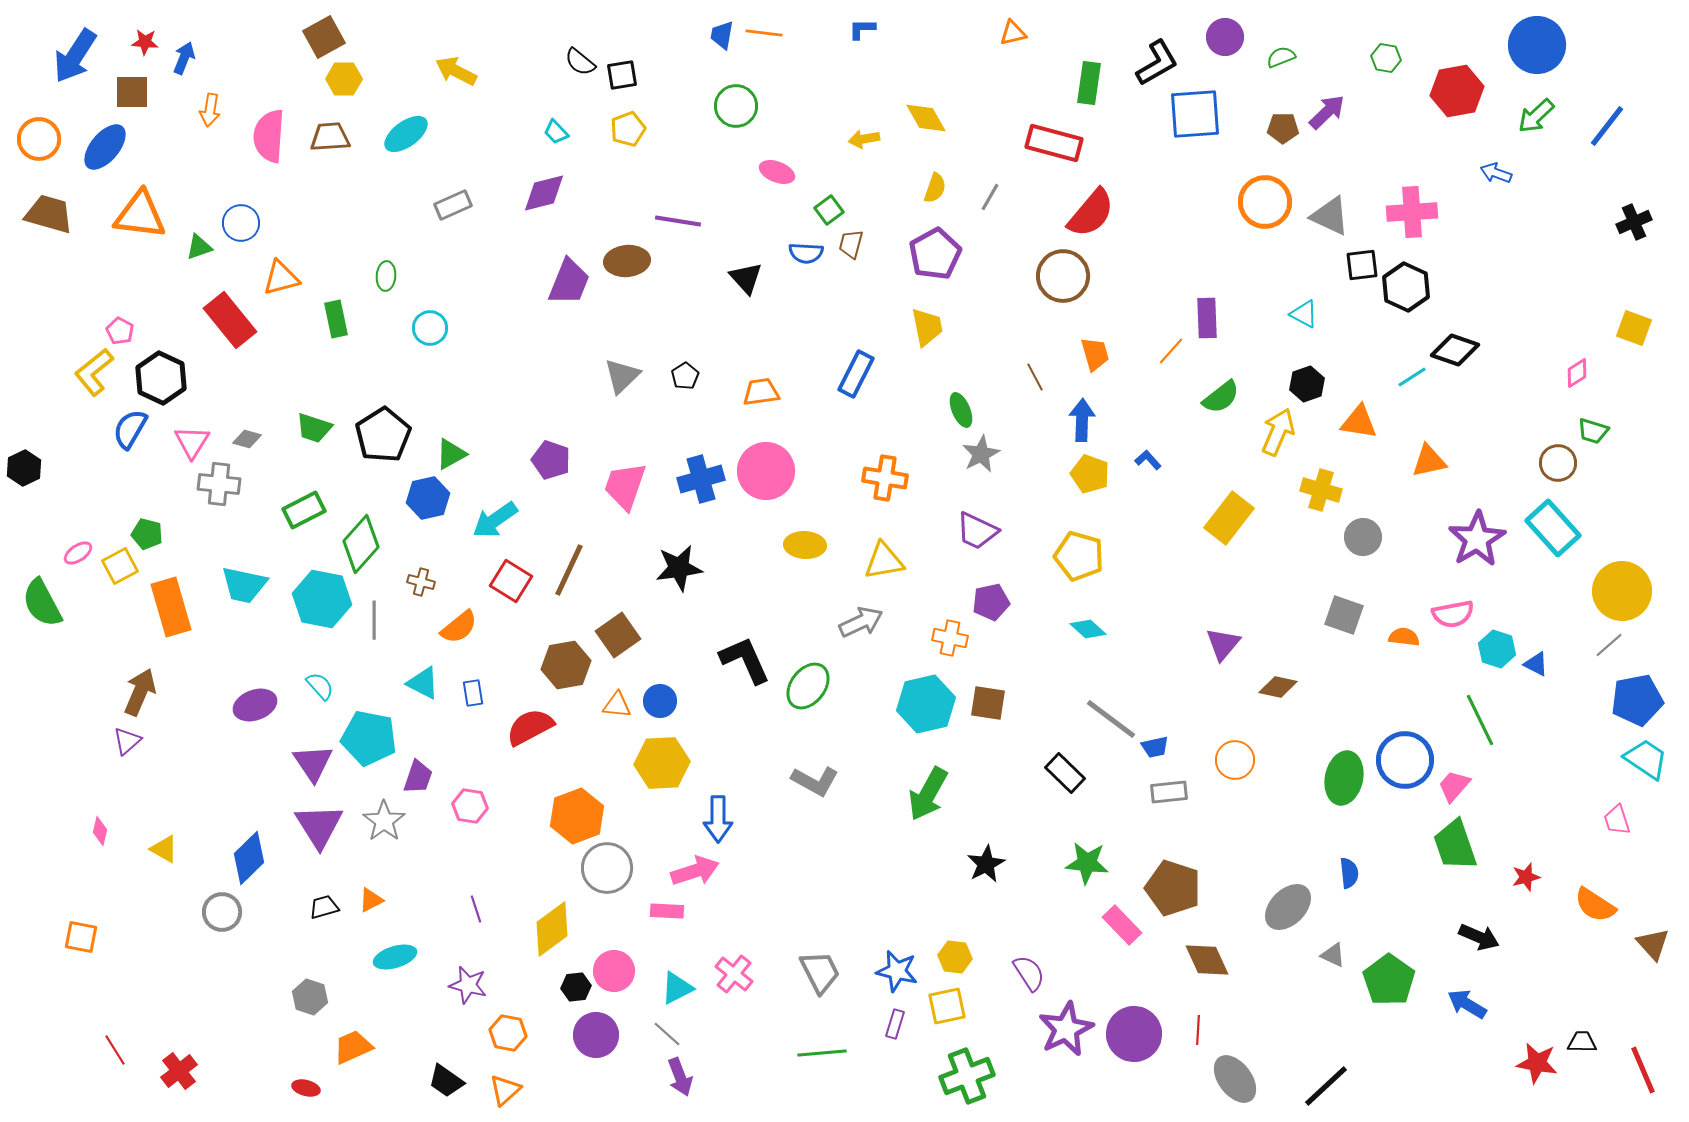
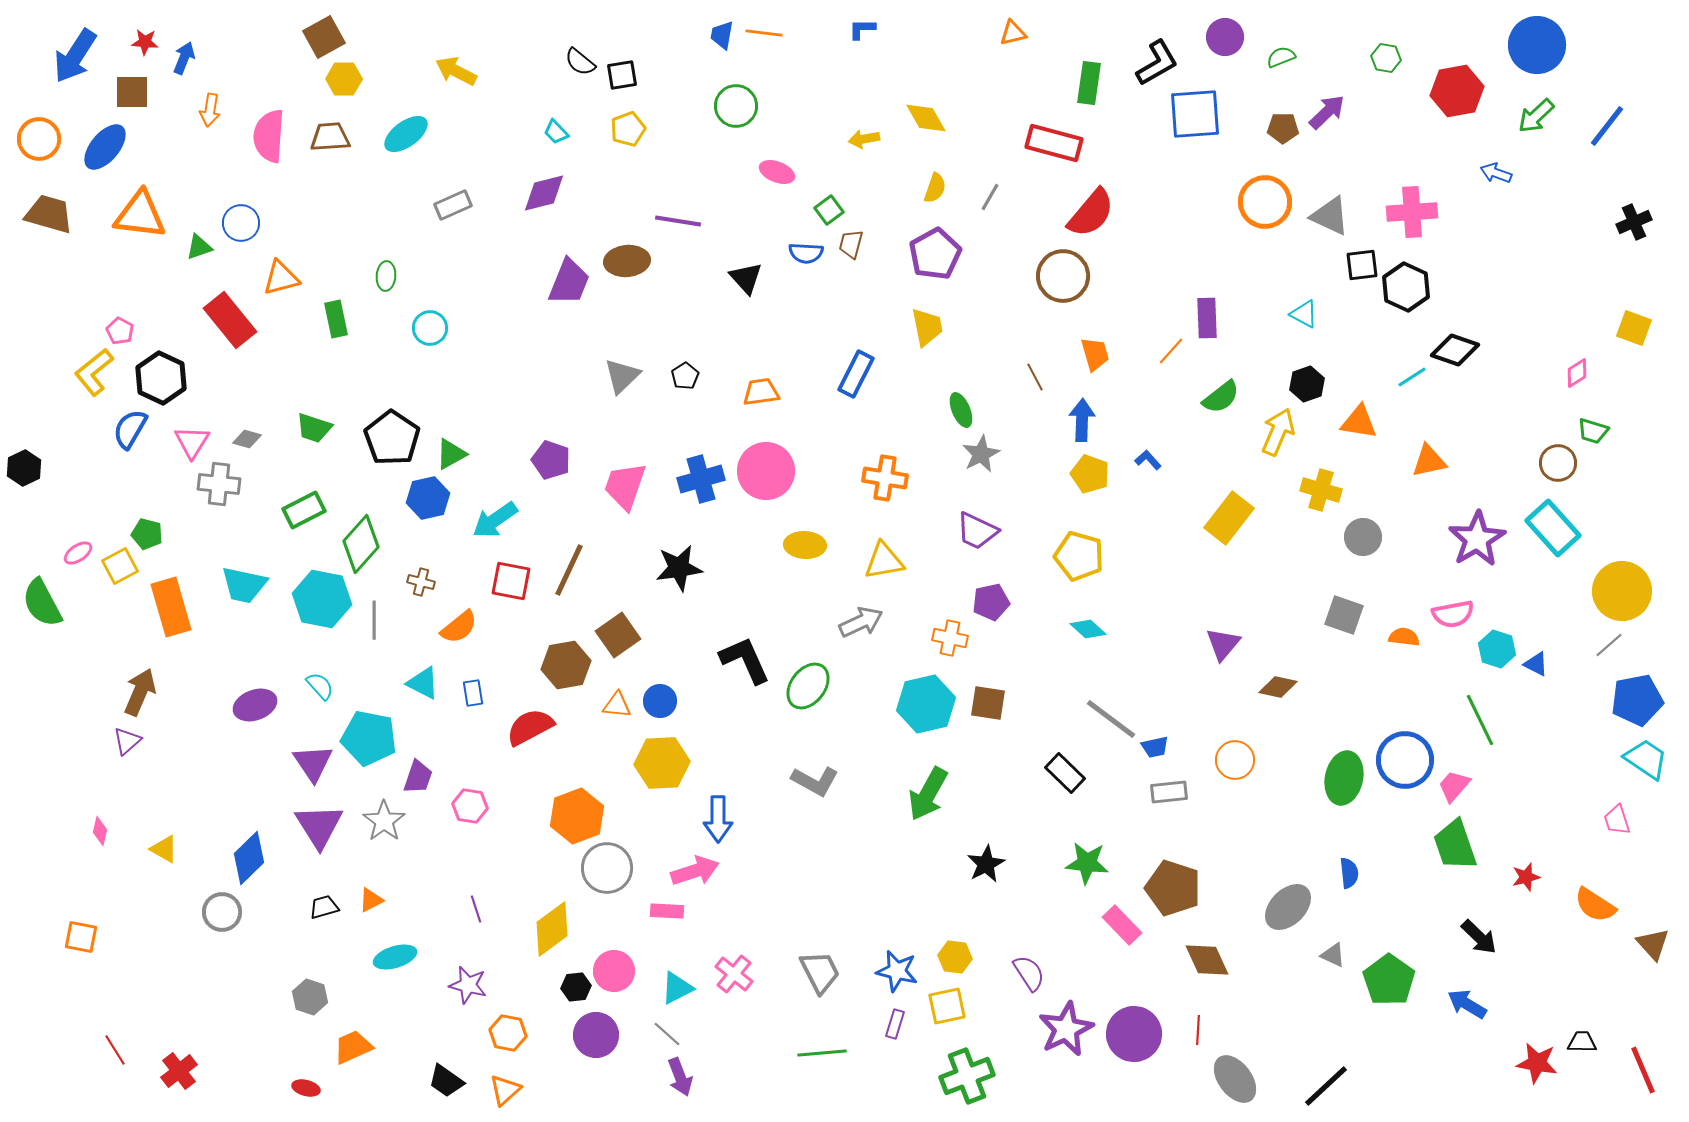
black pentagon at (383, 435): moved 9 px right, 3 px down; rotated 6 degrees counterclockwise
red square at (511, 581): rotated 21 degrees counterclockwise
black arrow at (1479, 937): rotated 21 degrees clockwise
